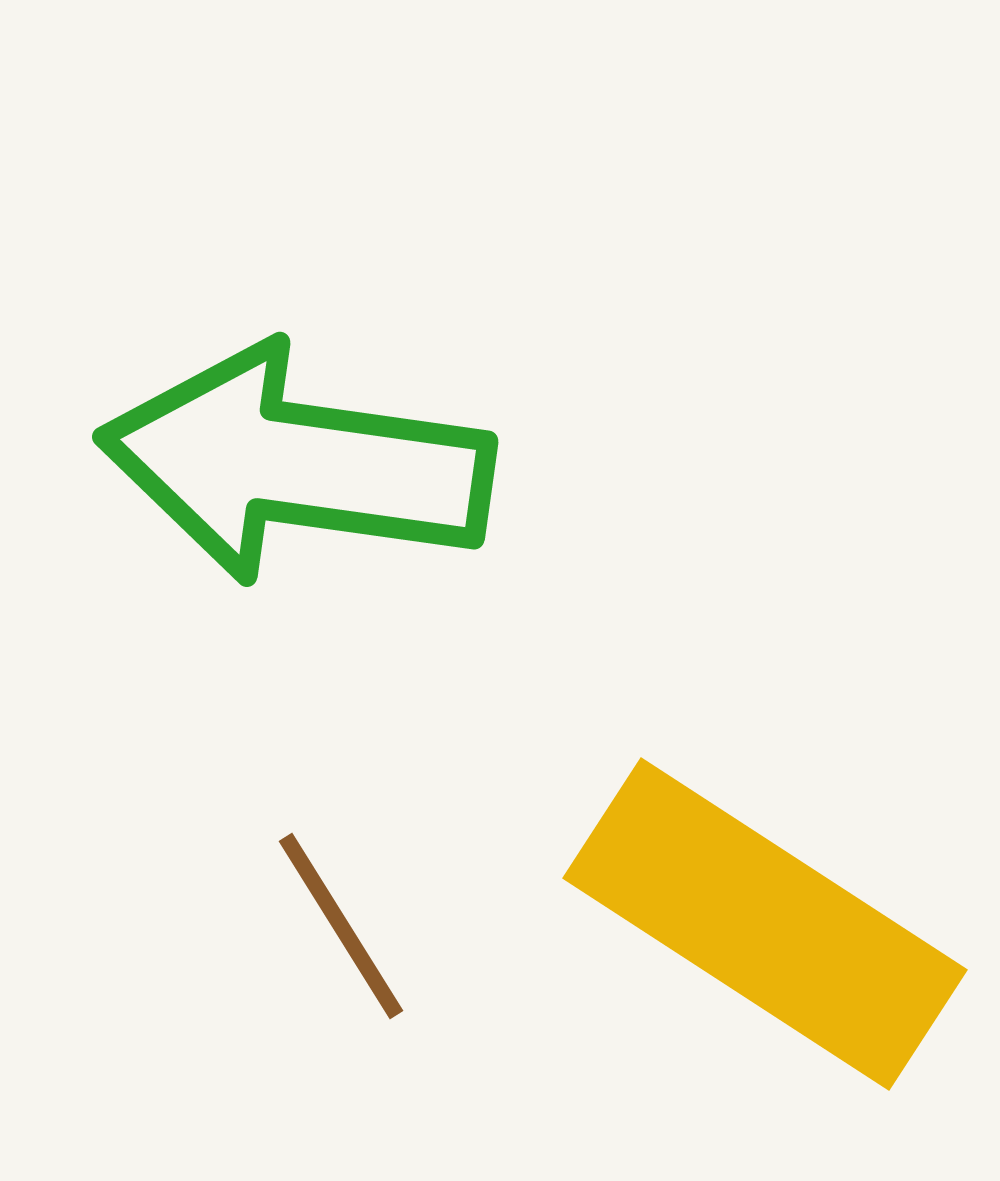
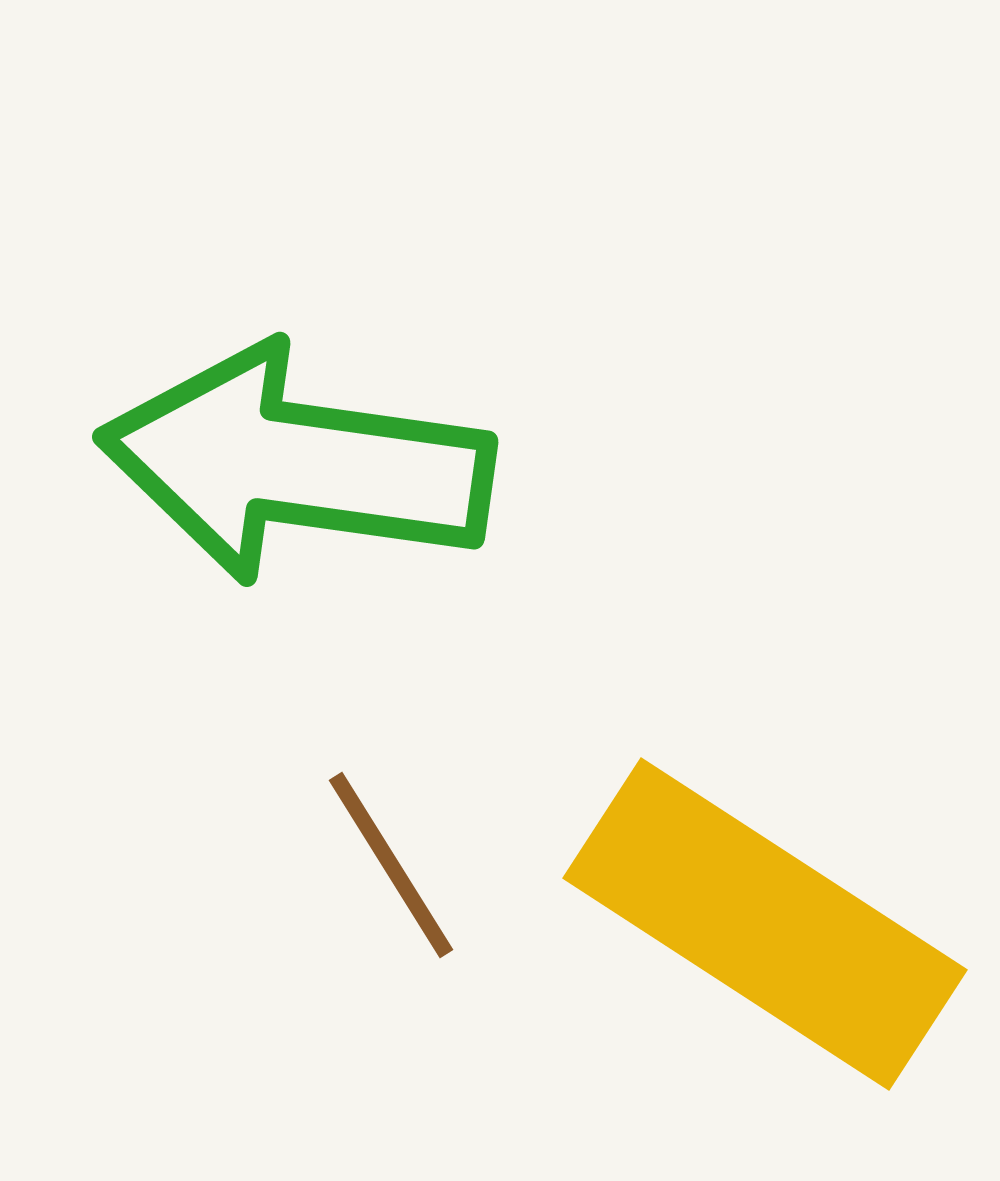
brown line: moved 50 px right, 61 px up
